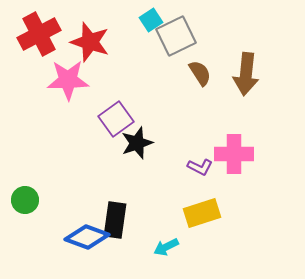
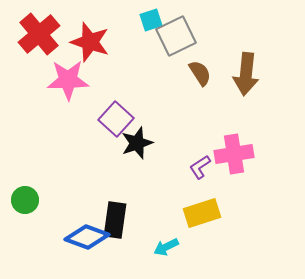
cyan square: rotated 15 degrees clockwise
red cross: rotated 12 degrees counterclockwise
purple square: rotated 12 degrees counterclockwise
pink cross: rotated 9 degrees counterclockwise
purple L-shape: rotated 120 degrees clockwise
